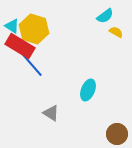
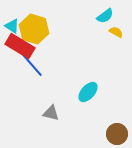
cyan ellipse: moved 2 px down; rotated 20 degrees clockwise
gray triangle: rotated 18 degrees counterclockwise
